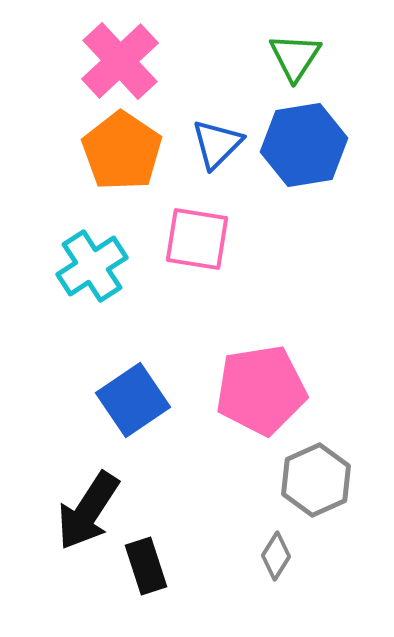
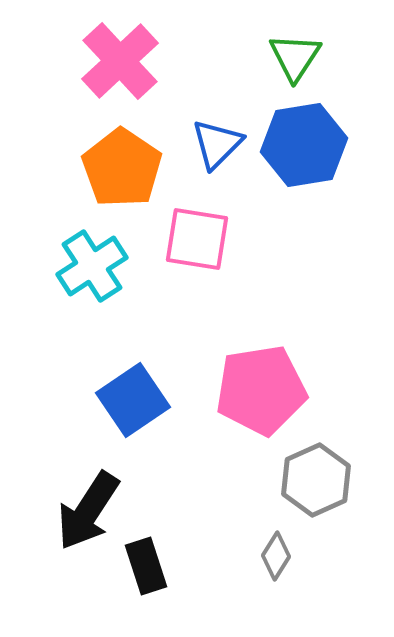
orange pentagon: moved 17 px down
